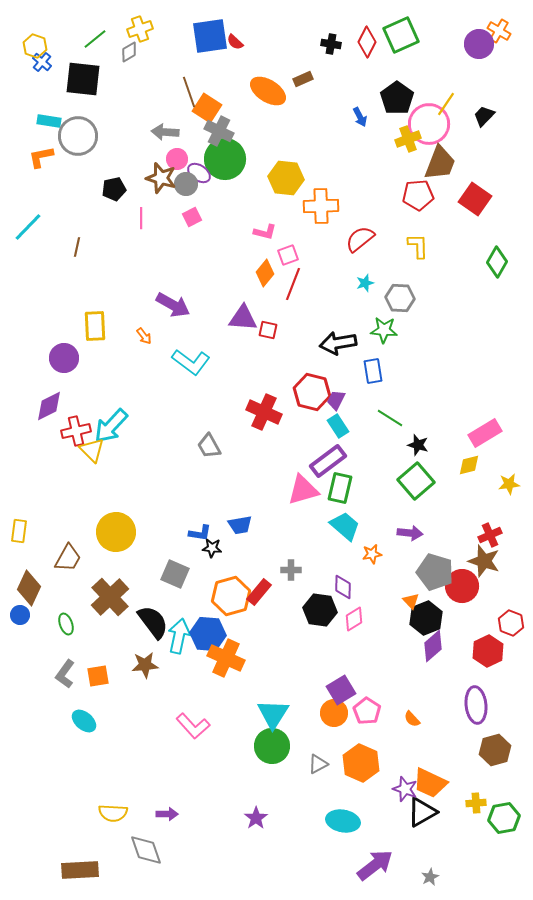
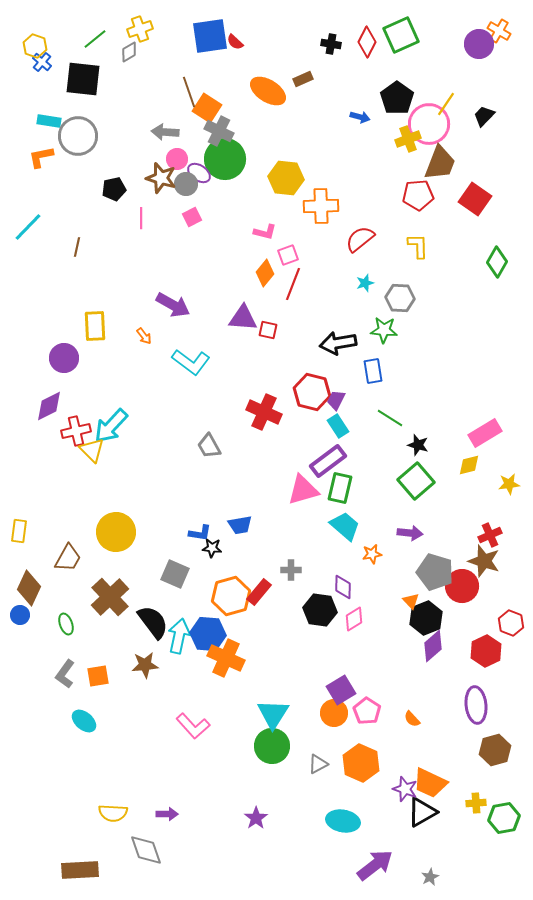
blue arrow at (360, 117): rotated 48 degrees counterclockwise
red hexagon at (488, 651): moved 2 px left
